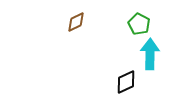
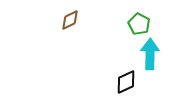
brown diamond: moved 6 px left, 2 px up
